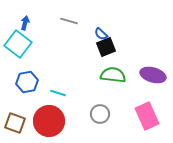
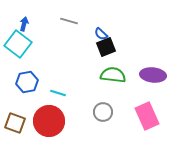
blue arrow: moved 1 px left, 1 px down
purple ellipse: rotated 10 degrees counterclockwise
gray circle: moved 3 px right, 2 px up
